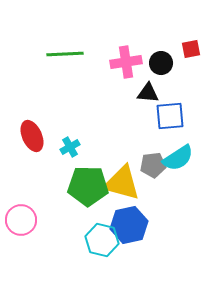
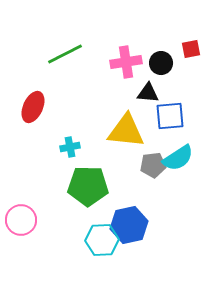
green line: rotated 24 degrees counterclockwise
red ellipse: moved 1 px right, 29 px up; rotated 48 degrees clockwise
cyan cross: rotated 18 degrees clockwise
yellow triangle: moved 4 px right, 52 px up; rotated 9 degrees counterclockwise
cyan hexagon: rotated 16 degrees counterclockwise
